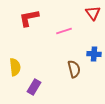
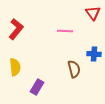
red L-shape: moved 13 px left, 11 px down; rotated 140 degrees clockwise
pink line: moved 1 px right; rotated 21 degrees clockwise
purple rectangle: moved 3 px right
